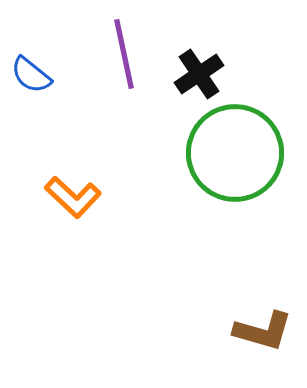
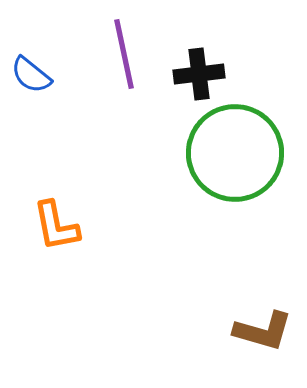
black cross: rotated 27 degrees clockwise
orange L-shape: moved 17 px left, 29 px down; rotated 36 degrees clockwise
